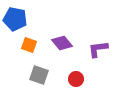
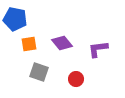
orange square: moved 1 px up; rotated 28 degrees counterclockwise
gray square: moved 3 px up
